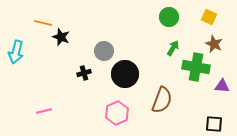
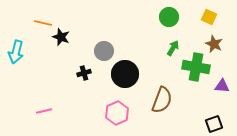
black square: rotated 24 degrees counterclockwise
